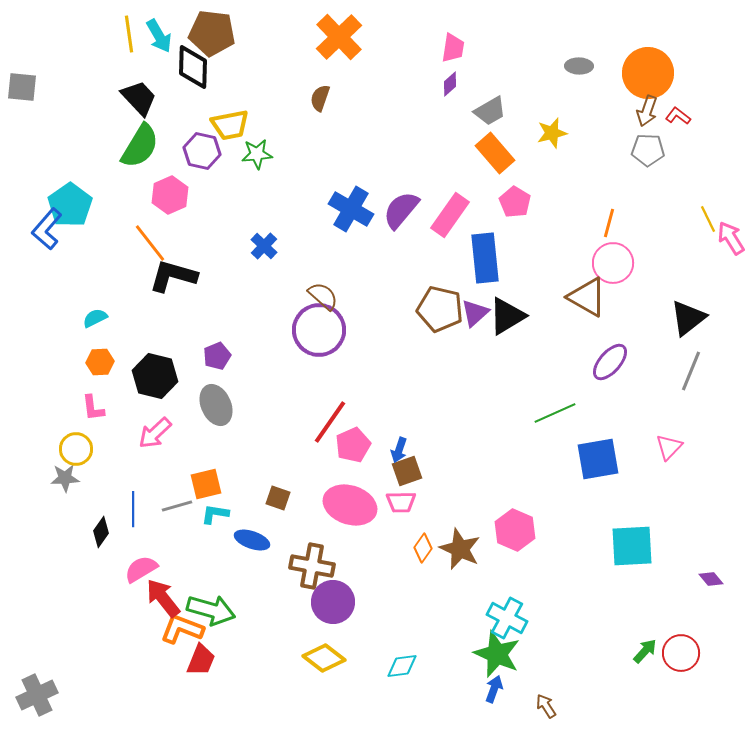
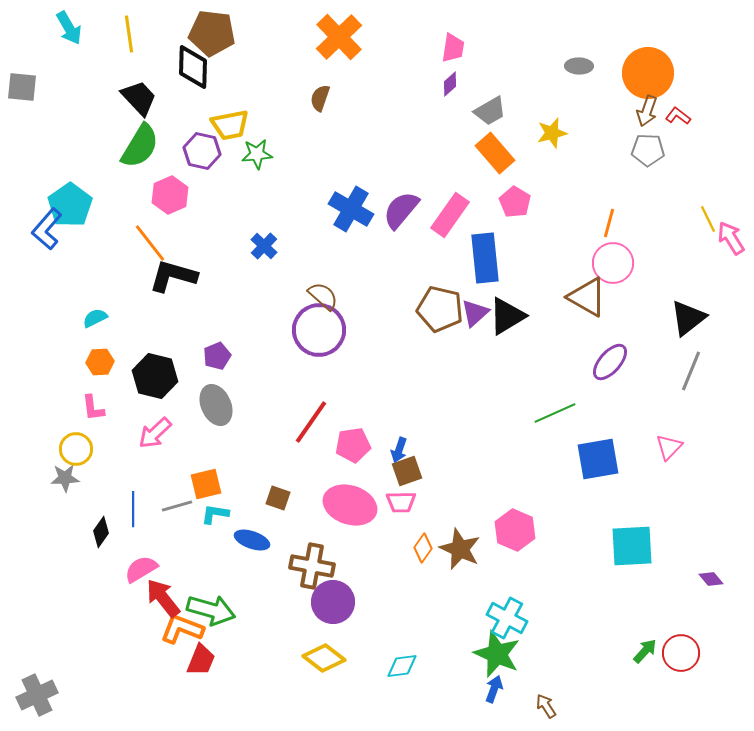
cyan arrow at (159, 36): moved 90 px left, 8 px up
red line at (330, 422): moved 19 px left
pink pentagon at (353, 445): rotated 16 degrees clockwise
